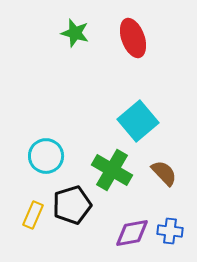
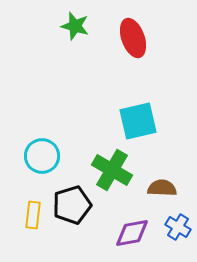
green star: moved 7 px up
cyan square: rotated 27 degrees clockwise
cyan circle: moved 4 px left
brown semicircle: moved 2 px left, 15 px down; rotated 44 degrees counterclockwise
yellow rectangle: rotated 16 degrees counterclockwise
blue cross: moved 8 px right, 4 px up; rotated 25 degrees clockwise
